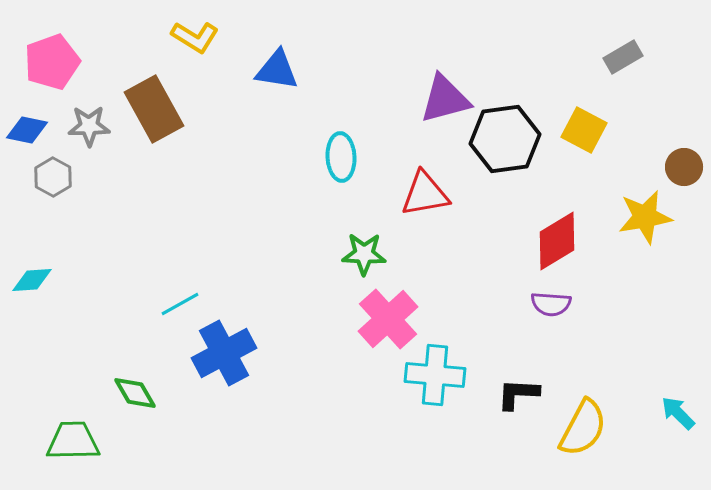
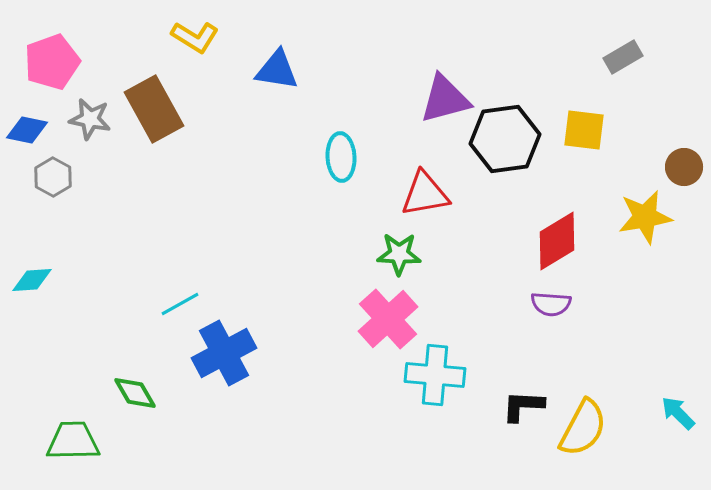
gray star: moved 1 px right, 7 px up; rotated 12 degrees clockwise
yellow square: rotated 21 degrees counterclockwise
green star: moved 35 px right
black L-shape: moved 5 px right, 12 px down
